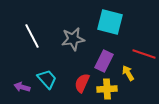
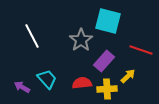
cyan square: moved 2 px left, 1 px up
gray star: moved 8 px right, 1 px down; rotated 25 degrees counterclockwise
red line: moved 3 px left, 4 px up
purple rectangle: rotated 15 degrees clockwise
yellow arrow: moved 3 px down; rotated 77 degrees clockwise
red semicircle: rotated 60 degrees clockwise
purple arrow: rotated 14 degrees clockwise
